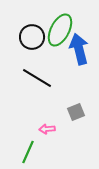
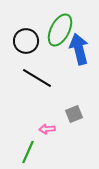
black circle: moved 6 px left, 4 px down
gray square: moved 2 px left, 2 px down
